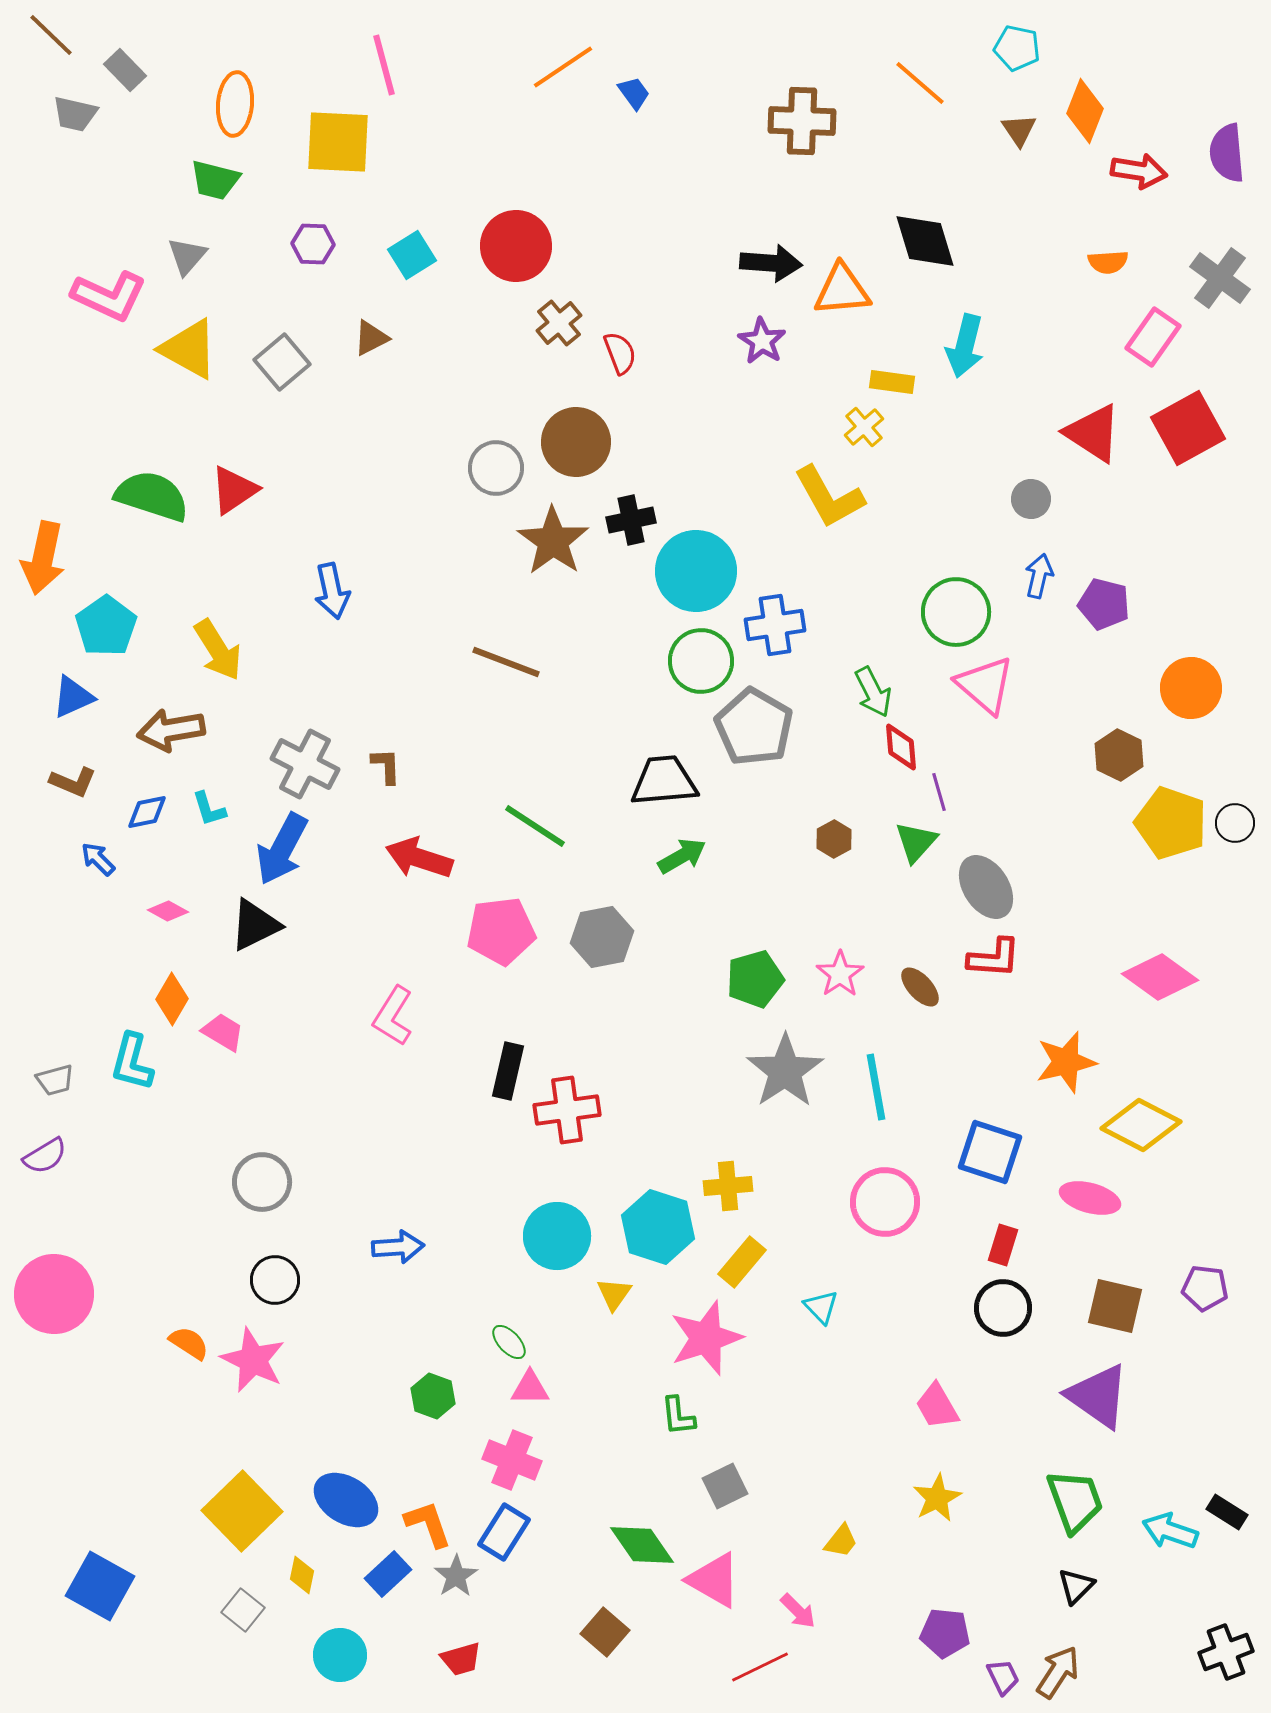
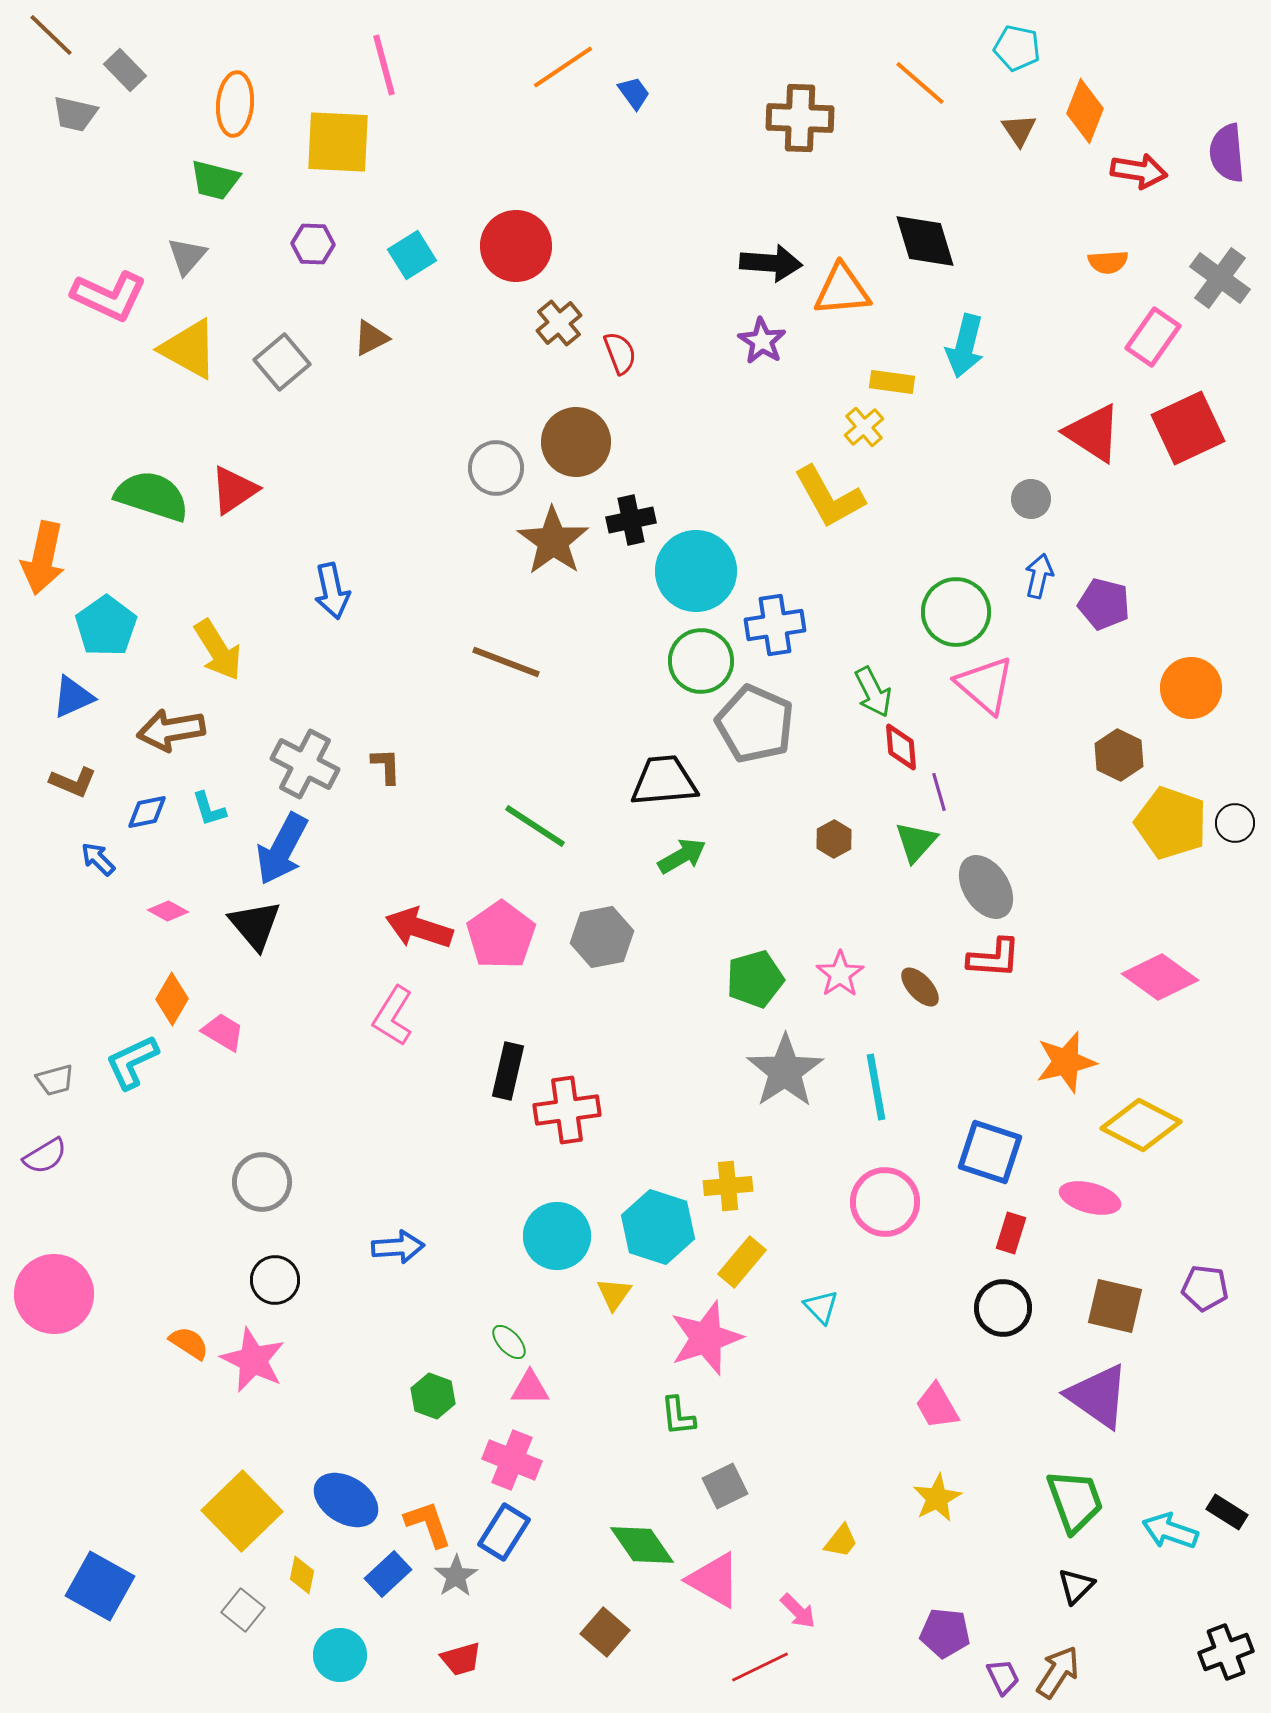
brown cross at (802, 121): moved 2 px left, 3 px up
red square at (1188, 428): rotated 4 degrees clockwise
gray pentagon at (754, 727): moved 1 px right, 3 px up; rotated 6 degrees counterclockwise
red arrow at (419, 858): moved 70 px down
black triangle at (255, 925): rotated 44 degrees counterclockwise
pink pentagon at (501, 931): moved 4 px down; rotated 28 degrees counterclockwise
cyan L-shape at (132, 1062): rotated 50 degrees clockwise
red rectangle at (1003, 1245): moved 8 px right, 12 px up
